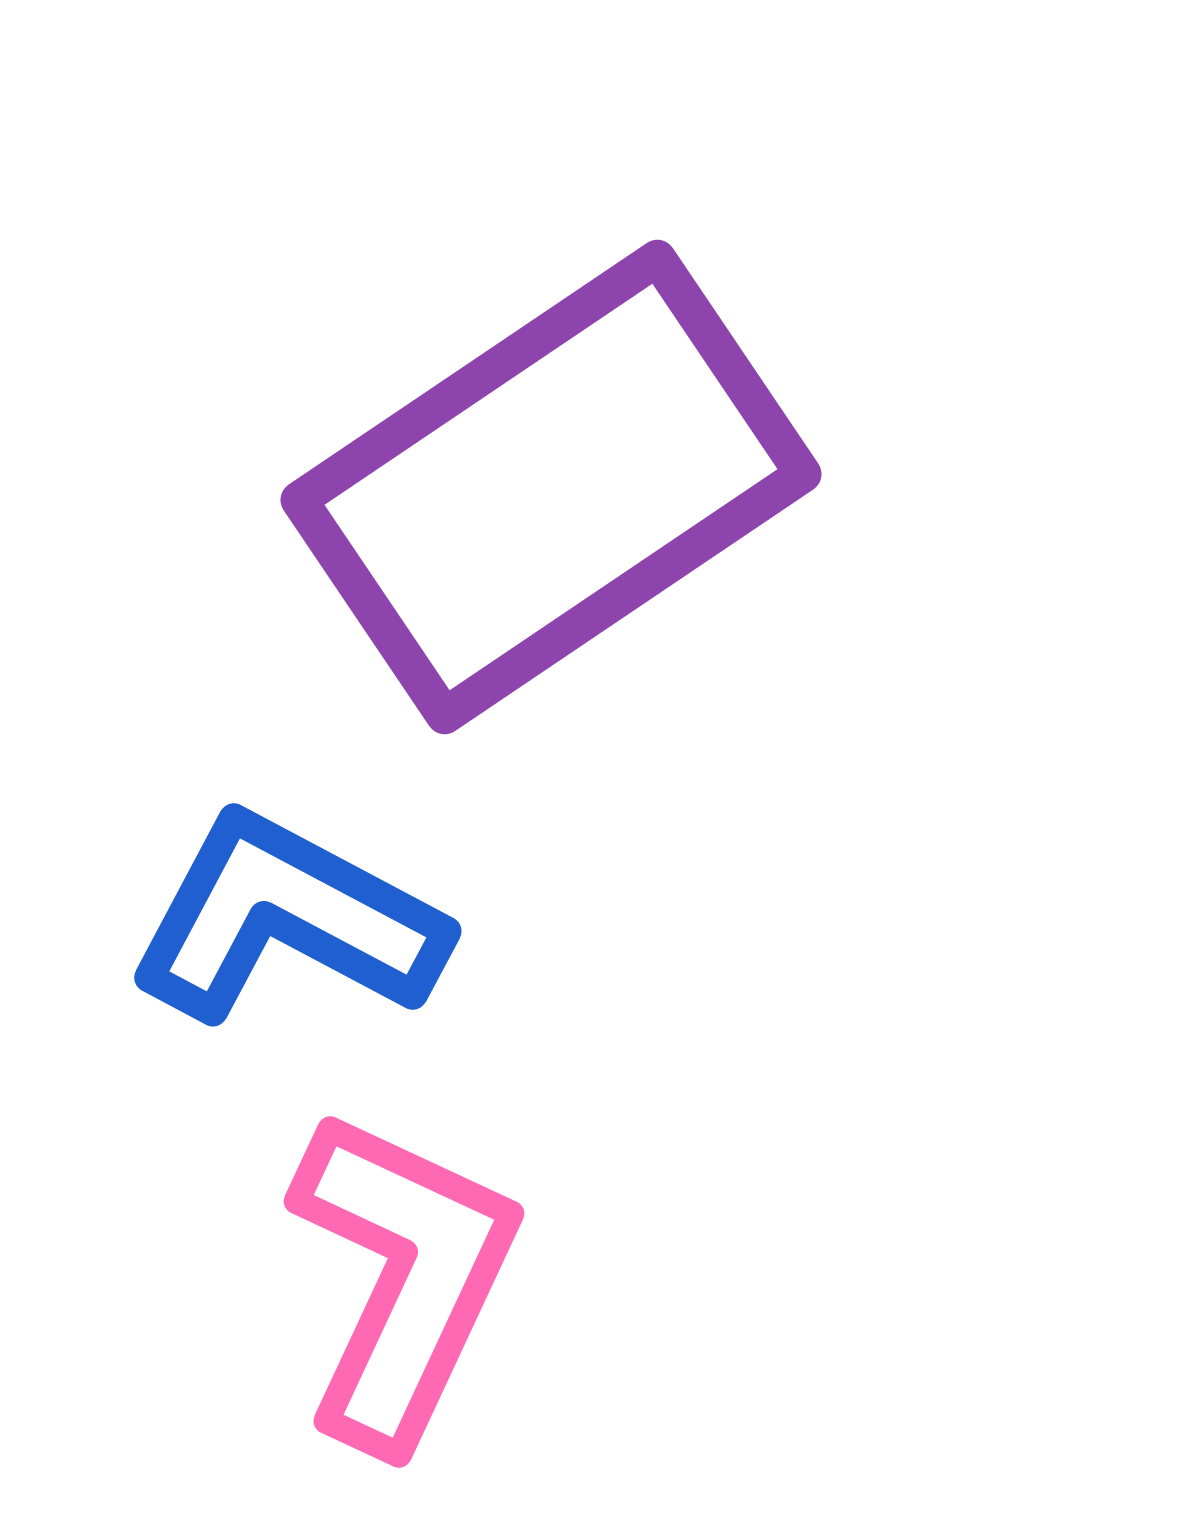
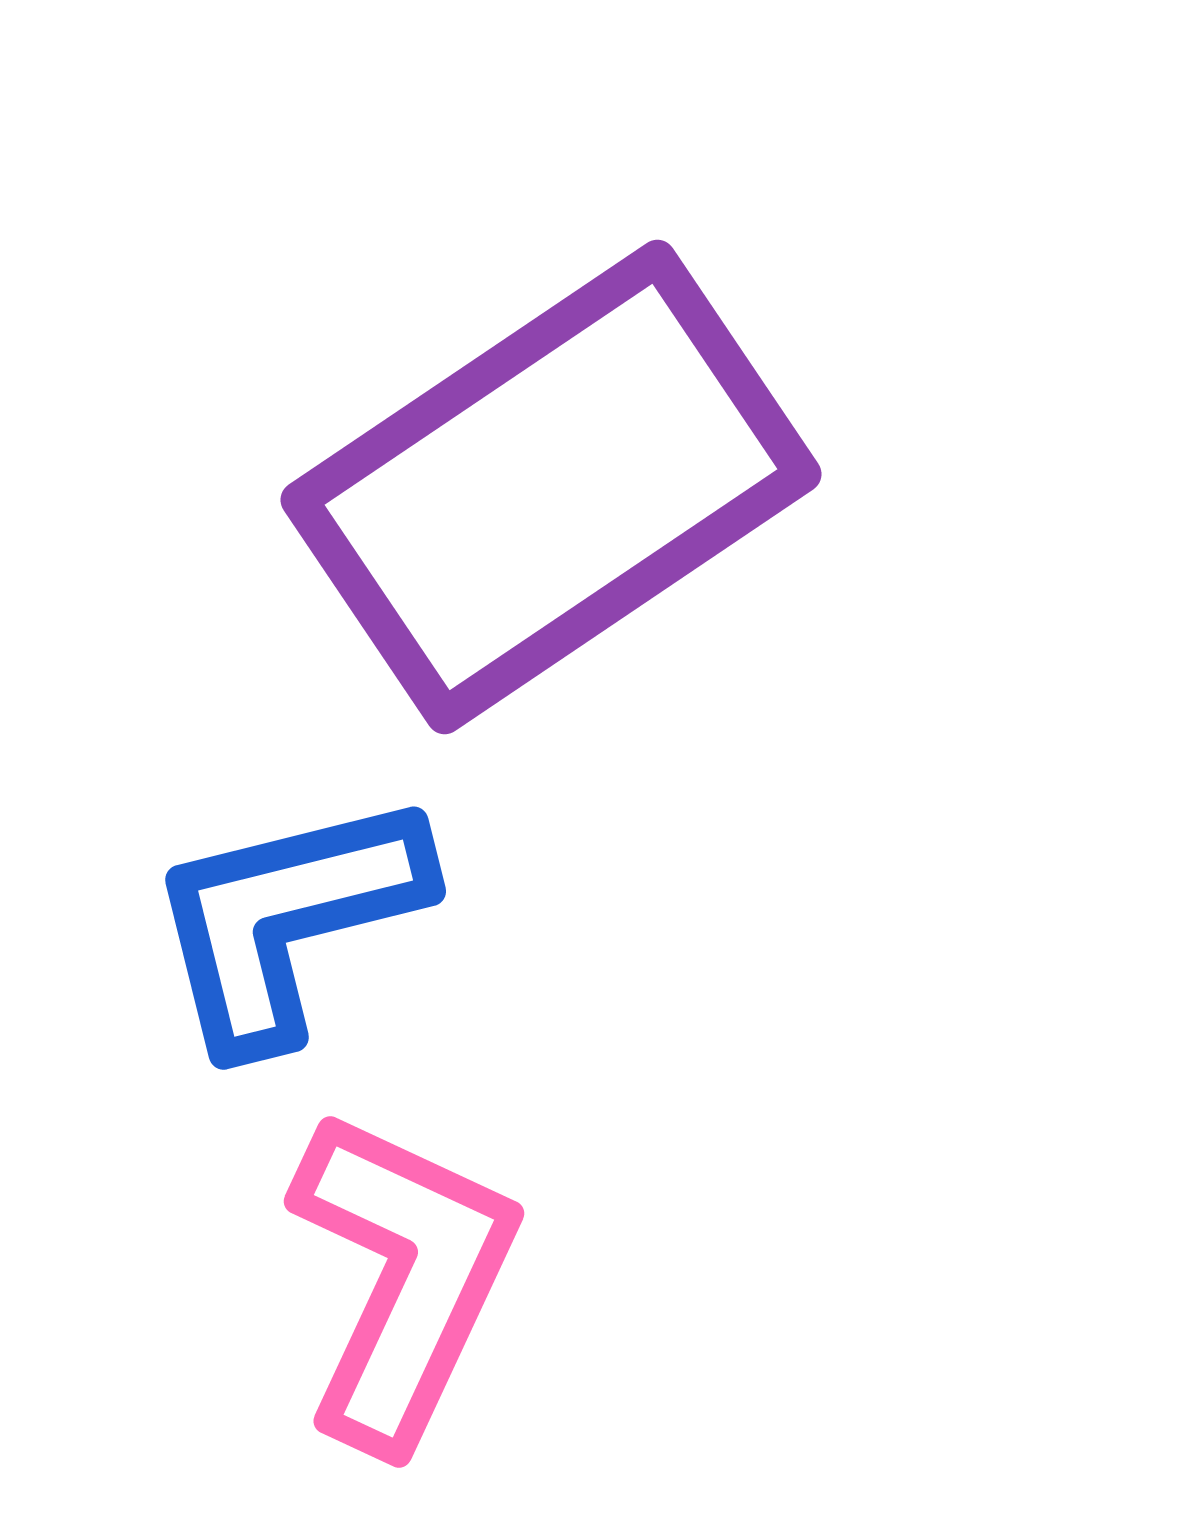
blue L-shape: rotated 42 degrees counterclockwise
